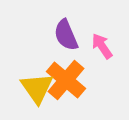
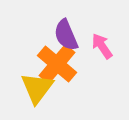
orange cross: moved 9 px left, 16 px up
yellow triangle: rotated 12 degrees clockwise
